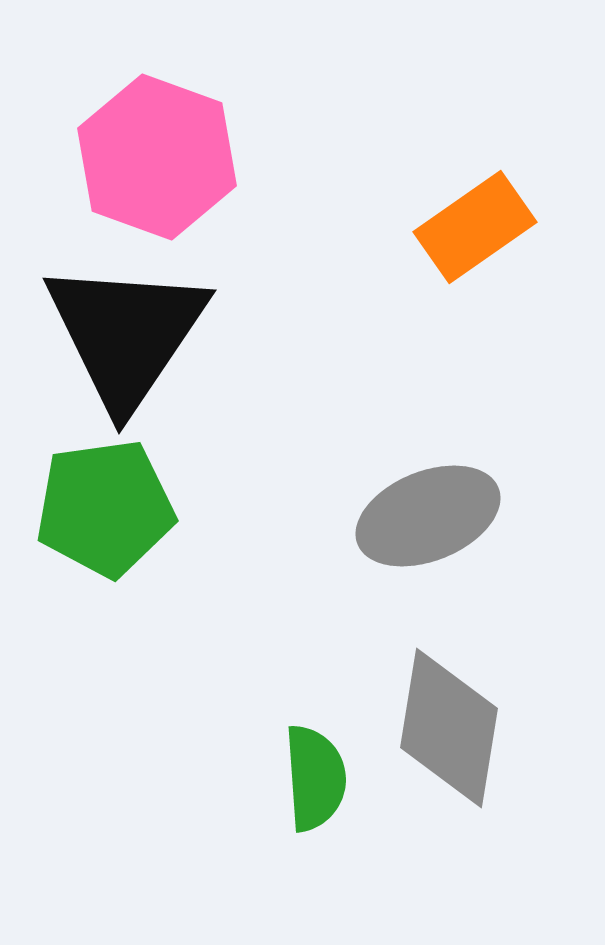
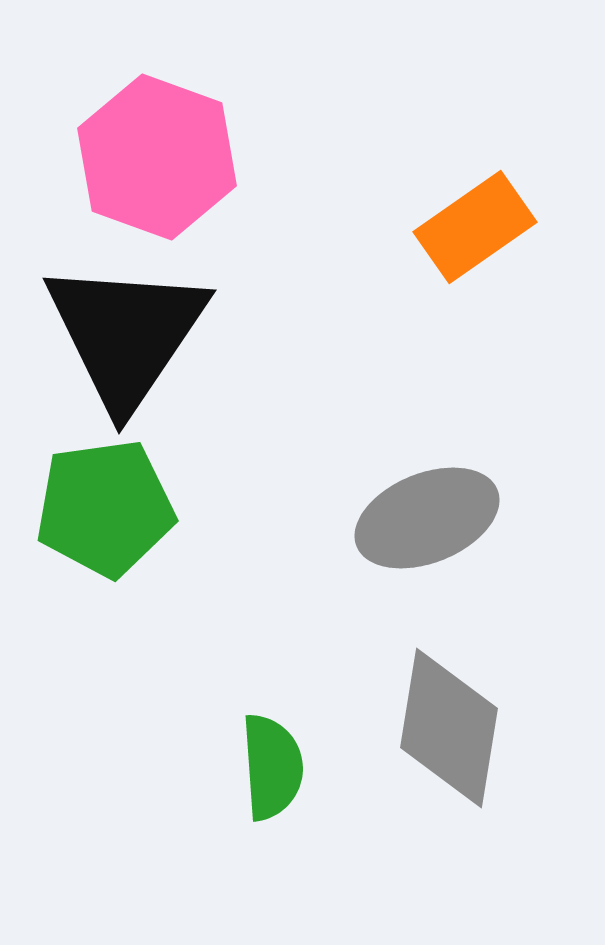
gray ellipse: moved 1 px left, 2 px down
green semicircle: moved 43 px left, 11 px up
